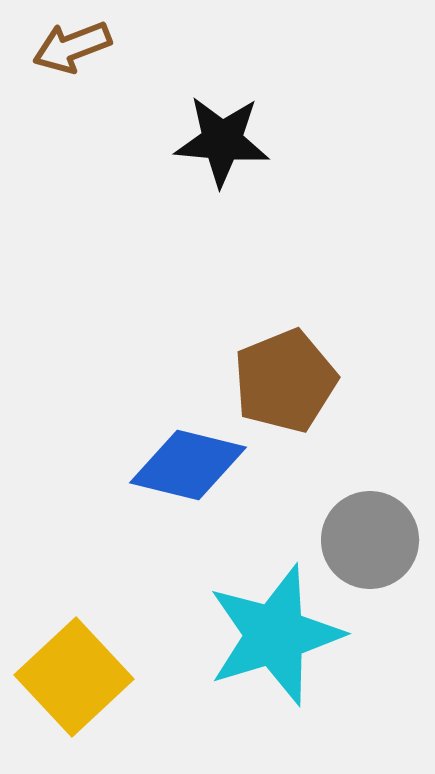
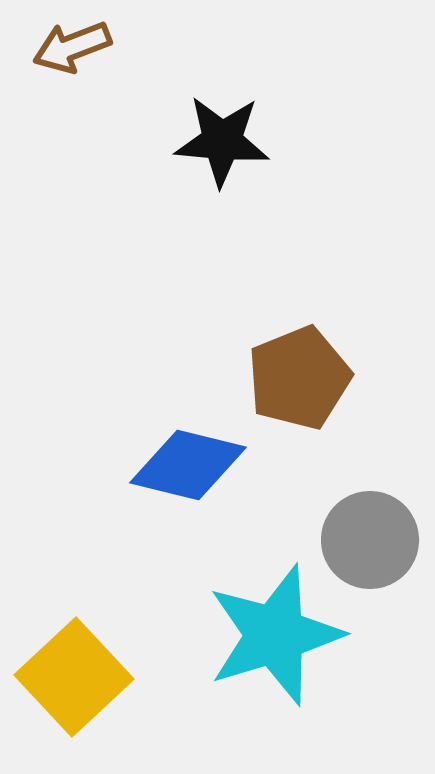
brown pentagon: moved 14 px right, 3 px up
